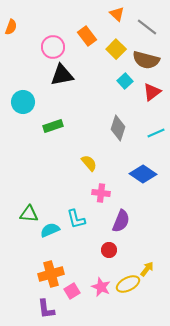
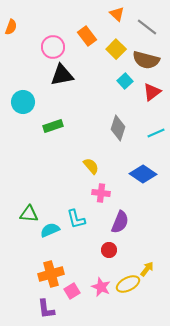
yellow semicircle: moved 2 px right, 3 px down
purple semicircle: moved 1 px left, 1 px down
